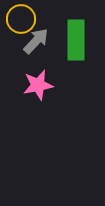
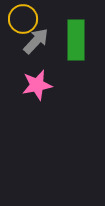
yellow circle: moved 2 px right
pink star: moved 1 px left
